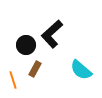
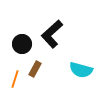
black circle: moved 4 px left, 1 px up
cyan semicircle: rotated 25 degrees counterclockwise
orange line: moved 2 px right, 1 px up; rotated 36 degrees clockwise
